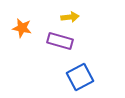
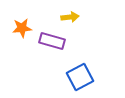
orange star: rotated 18 degrees counterclockwise
purple rectangle: moved 8 px left
